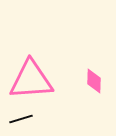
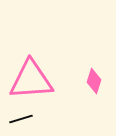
pink diamond: rotated 15 degrees clockwise
